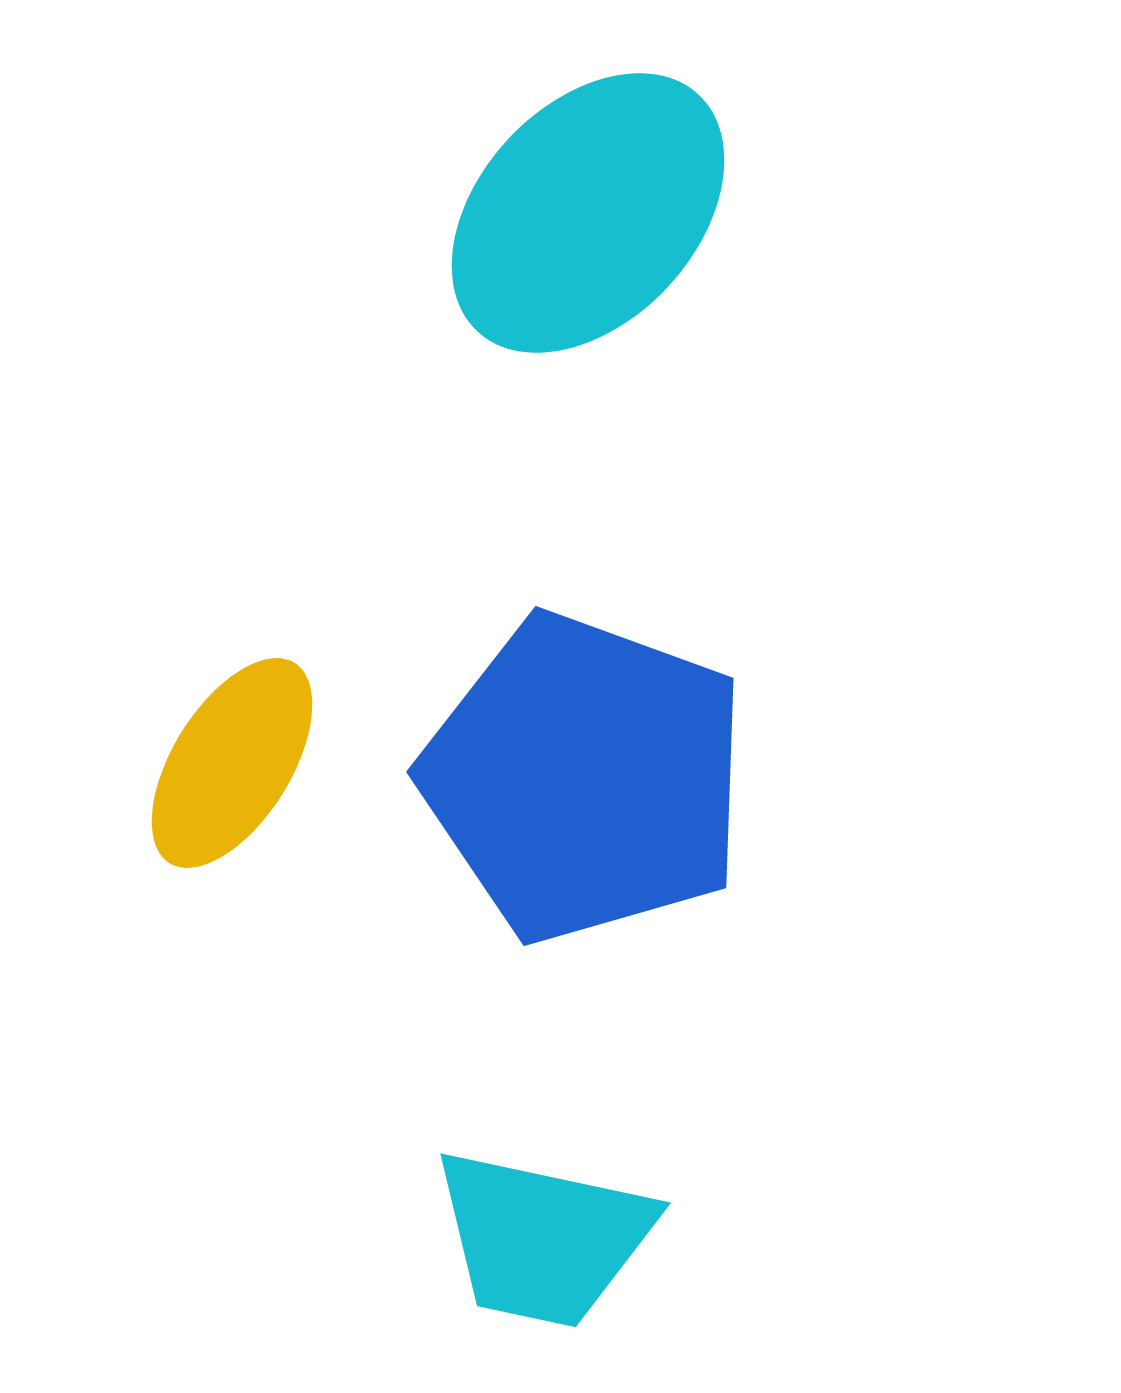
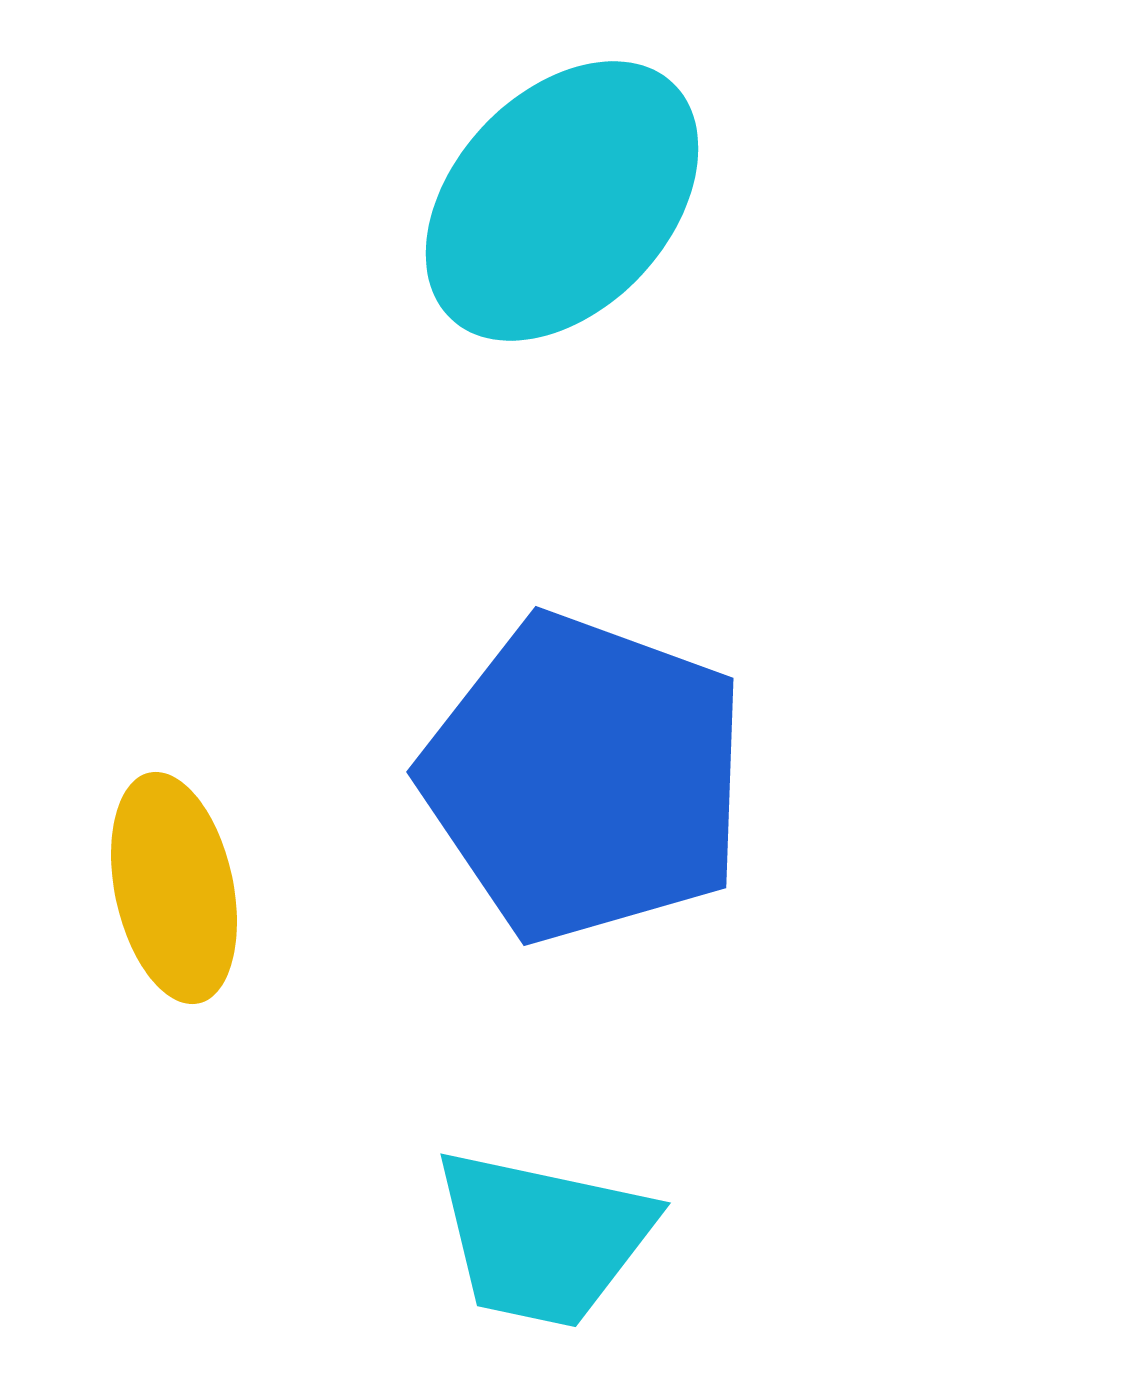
cyan ellipse: moved 26 px left, 12 px up
yellow ellipse: moved 58 px left, 125 px down; rotated 44 degrees counterclockwise
